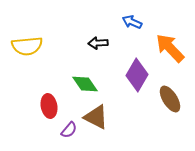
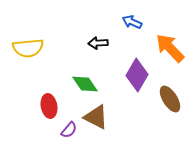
yellow semicircle: moved 1 px right, 2 px down
